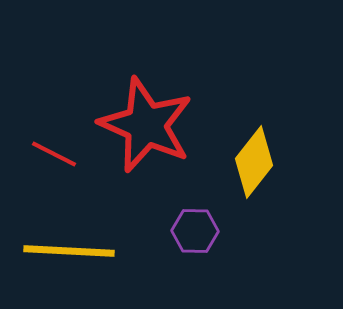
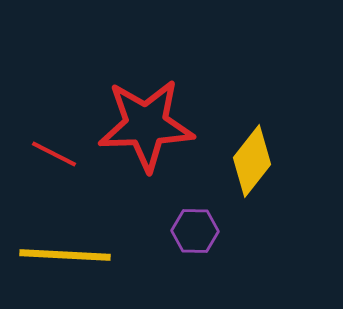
red star: rotated 26 degrees counterclockwise
yellow diamond: moved 2 px left, 1 px up
yellow line: moved 4 px left, 4 px down
